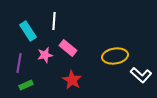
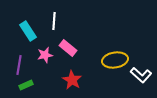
yellow ellipse: moved 4 px down
purple line: moved 2 px down
